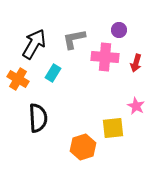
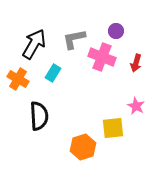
purple circle: moved 3 px left, 1 px down
pink cross: moved 3 px left; rotated 16 degrees clockwise
black semicircle: moved 1 px right, 2 px up
